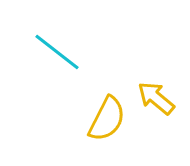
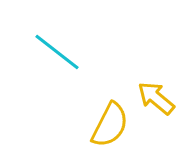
yellow semicircle: moved 3 px right, 6 px down
